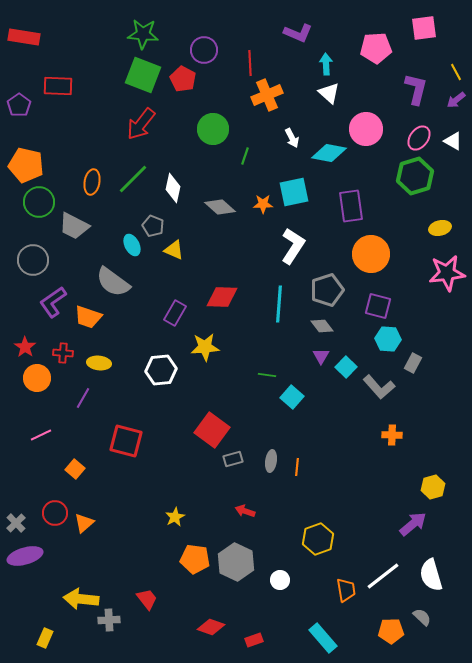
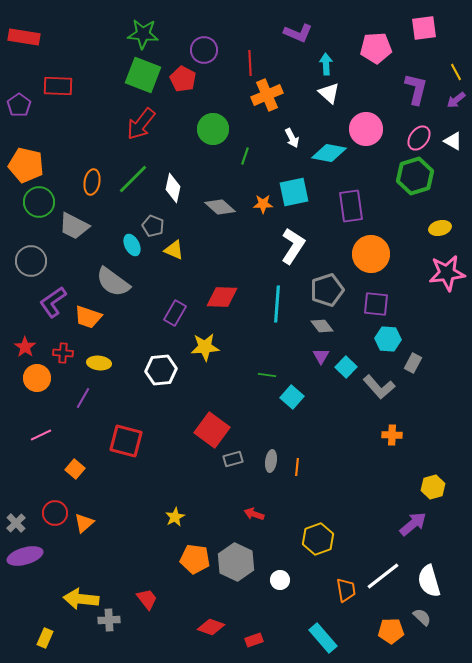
gray circle at (33, 260): moved 2 px left, 1 px down
cyan line at (279, 304): moved 2 px left
purple square at (378, 306): moved 2 px left, 2 px up; rotated 8 degrees counterclockwise
red arrow at (245, 511): moved 9 px right, 3 px down
white semicircle at (431, 575): moved 2 px left, 6 px down
